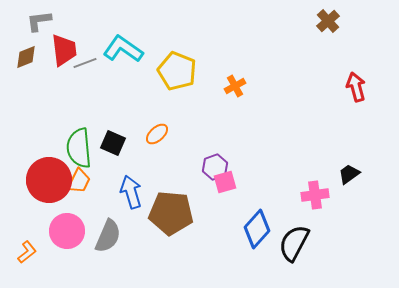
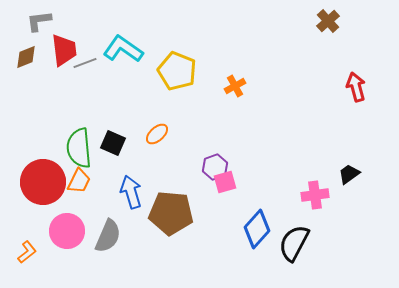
red circle: moved 6 px left, 2 px down
